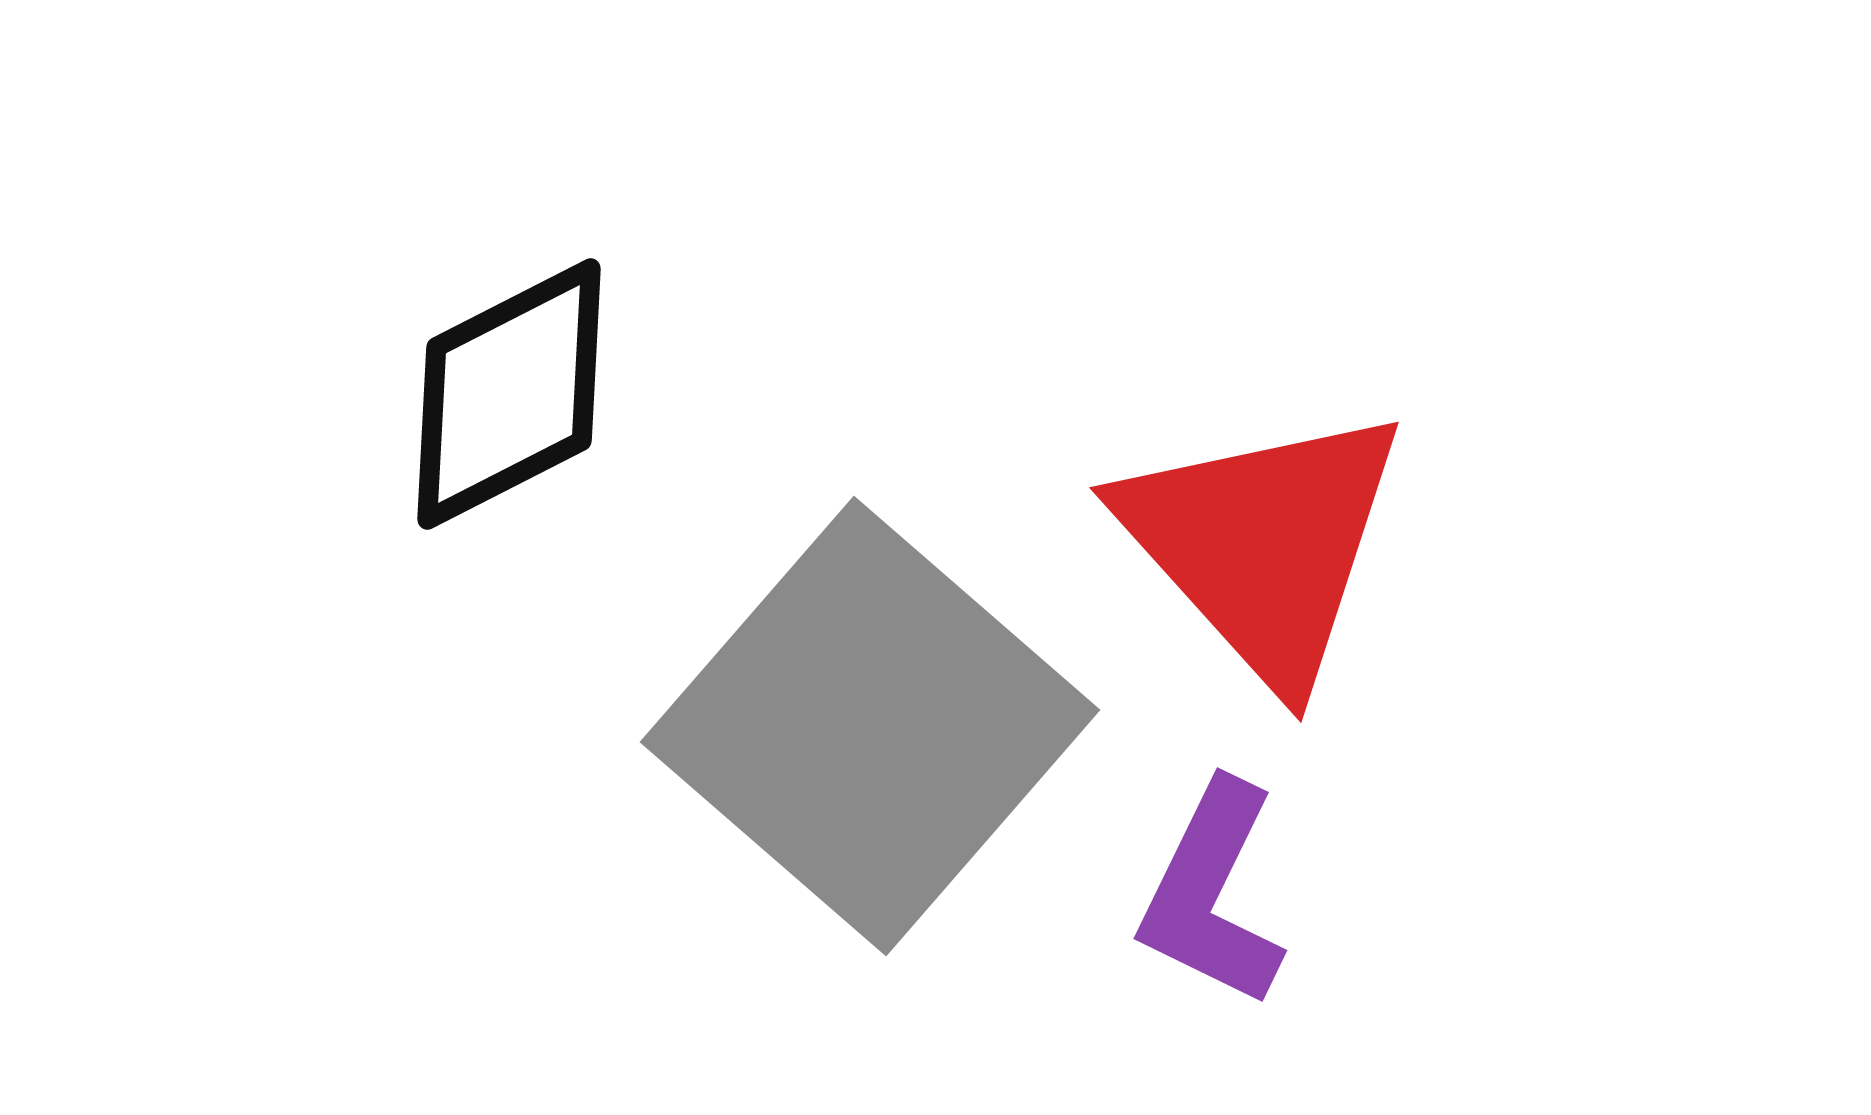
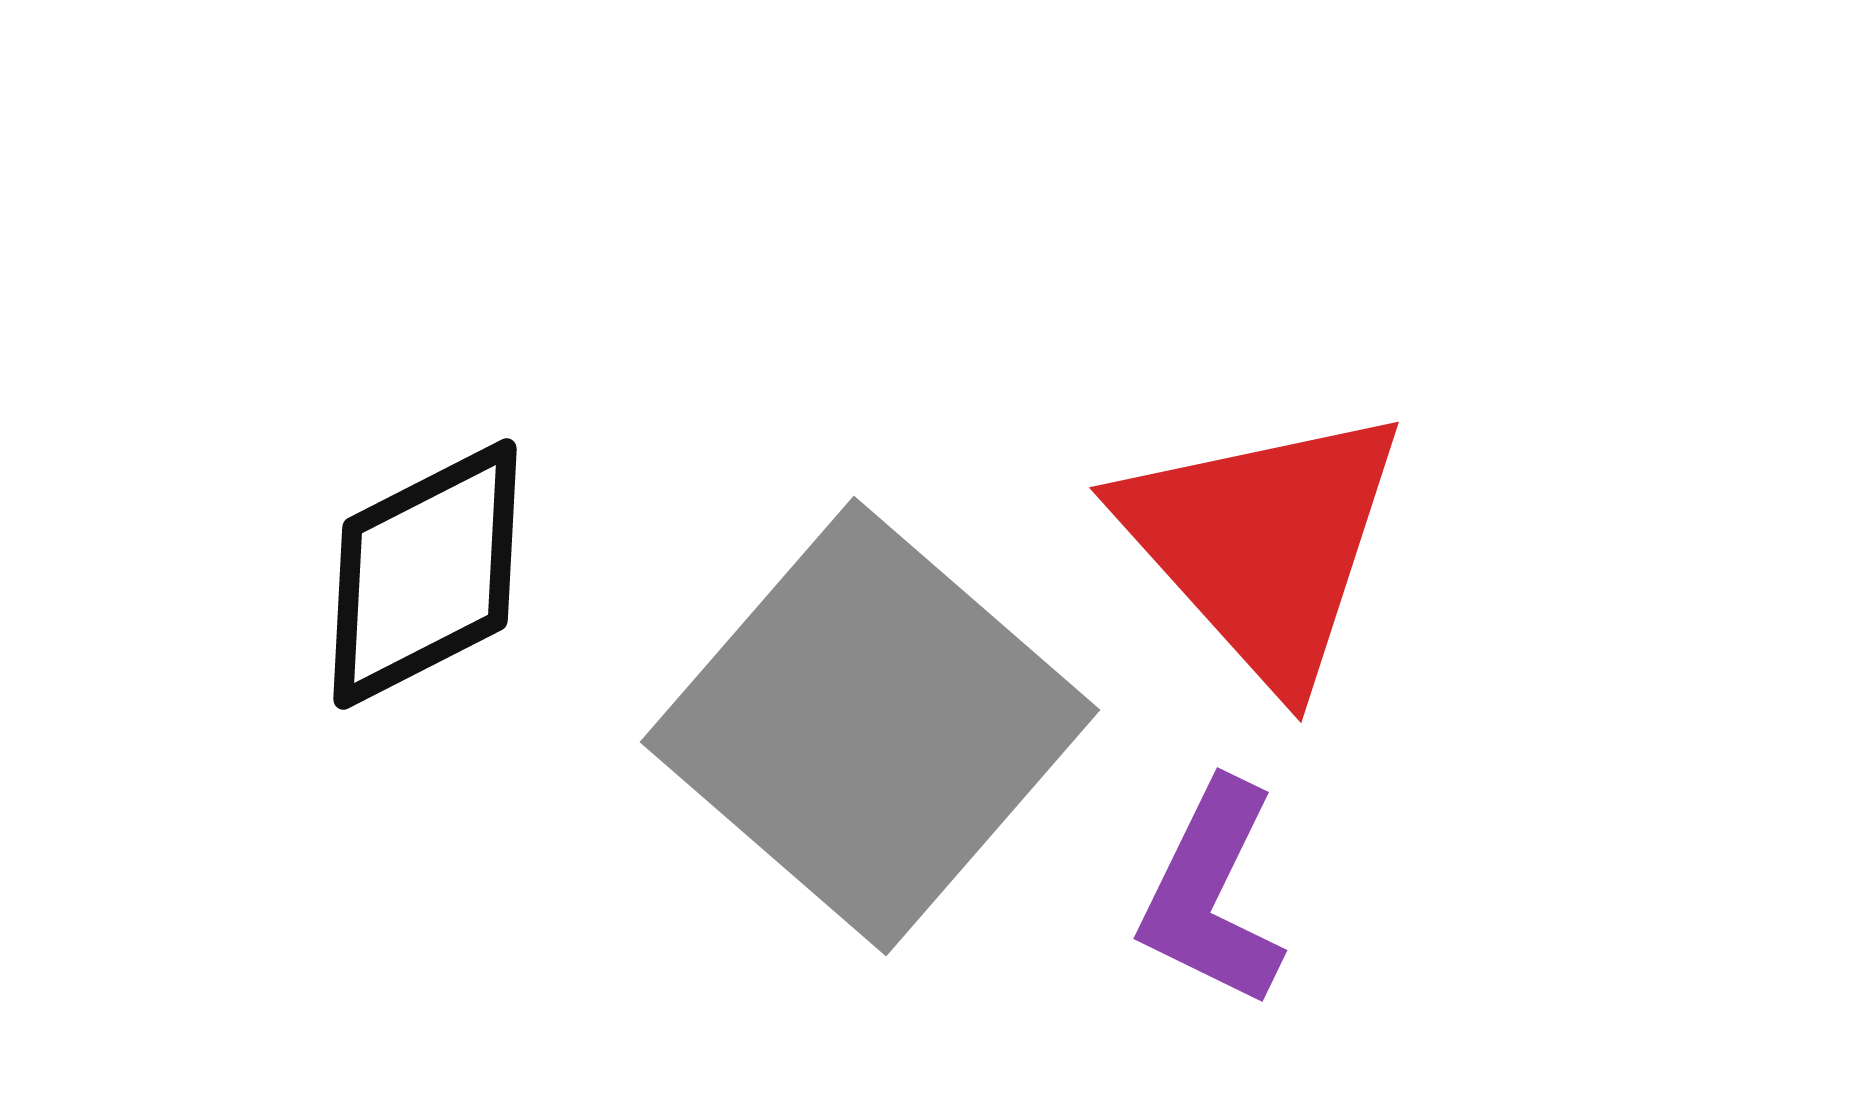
black diamond: moved 84 px left, 180 px down
